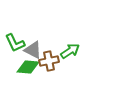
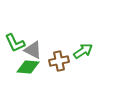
green arrow: moved 13 px right
brown cross: moved 10 px right
